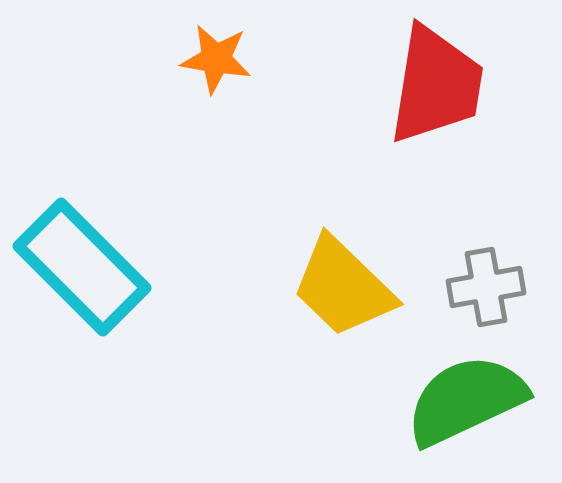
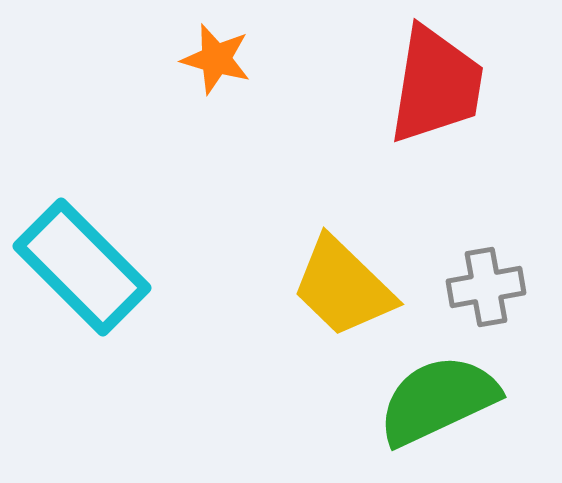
orange star: rotated 6 degrees clockwise
green semicircle: moved 28 px left
